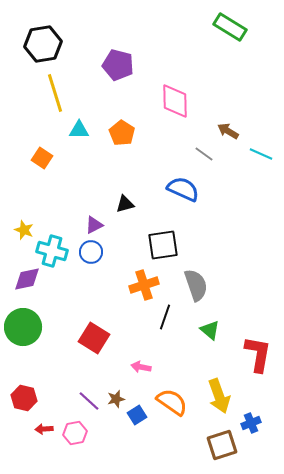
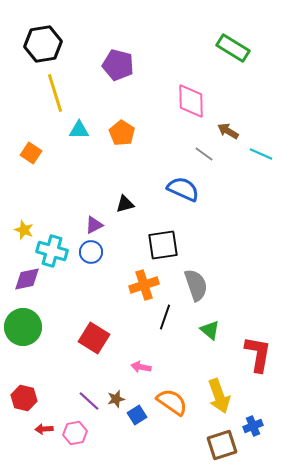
green rectangle: moved 3 px right, 21 px down
pink diamond: moved 16 px right
orange square: moved 11 px left, 5 px up
blue cross: moved 2 px right, 3 px down
